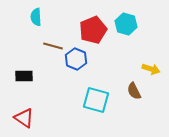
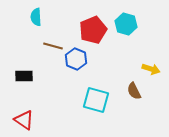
red triangle: moved 2 px down
